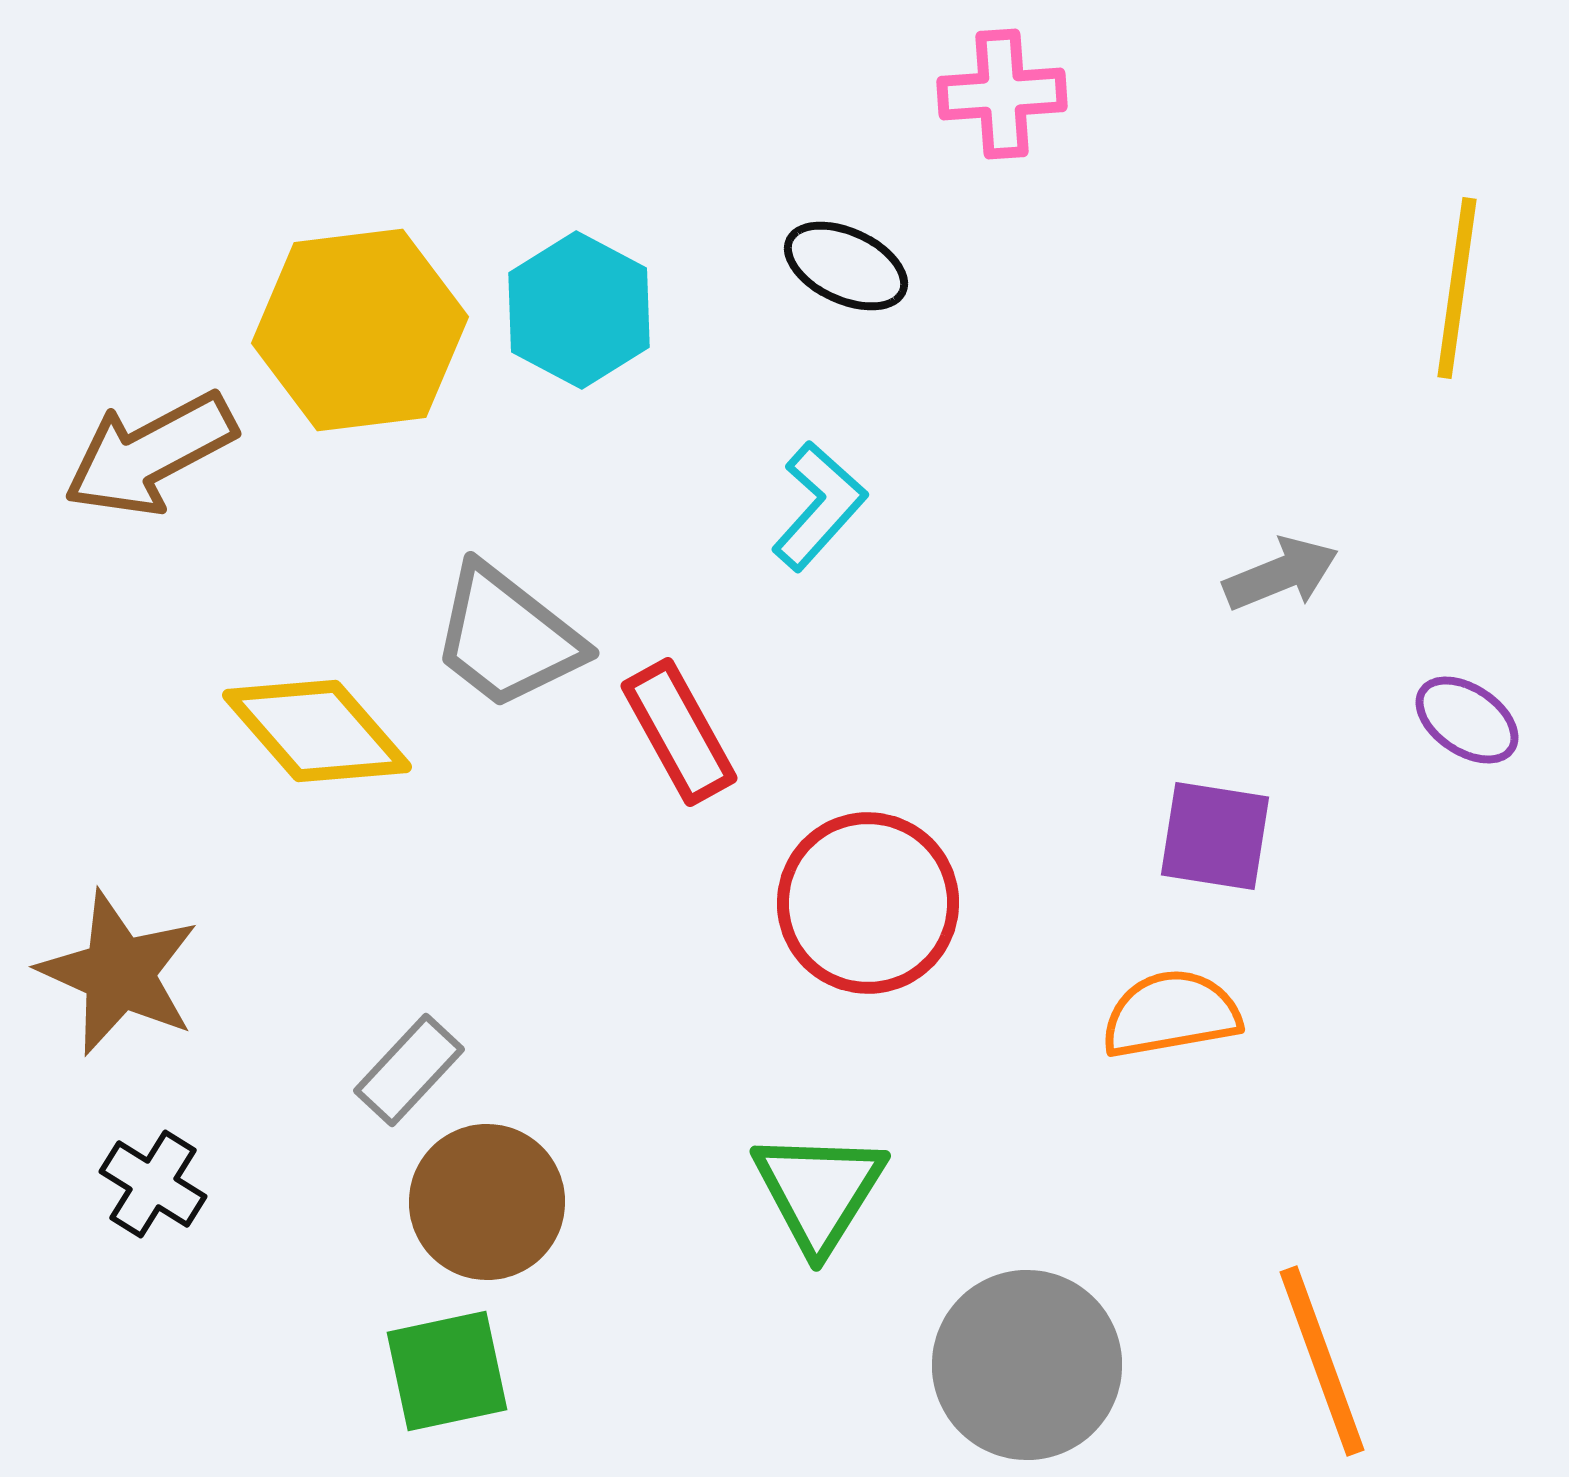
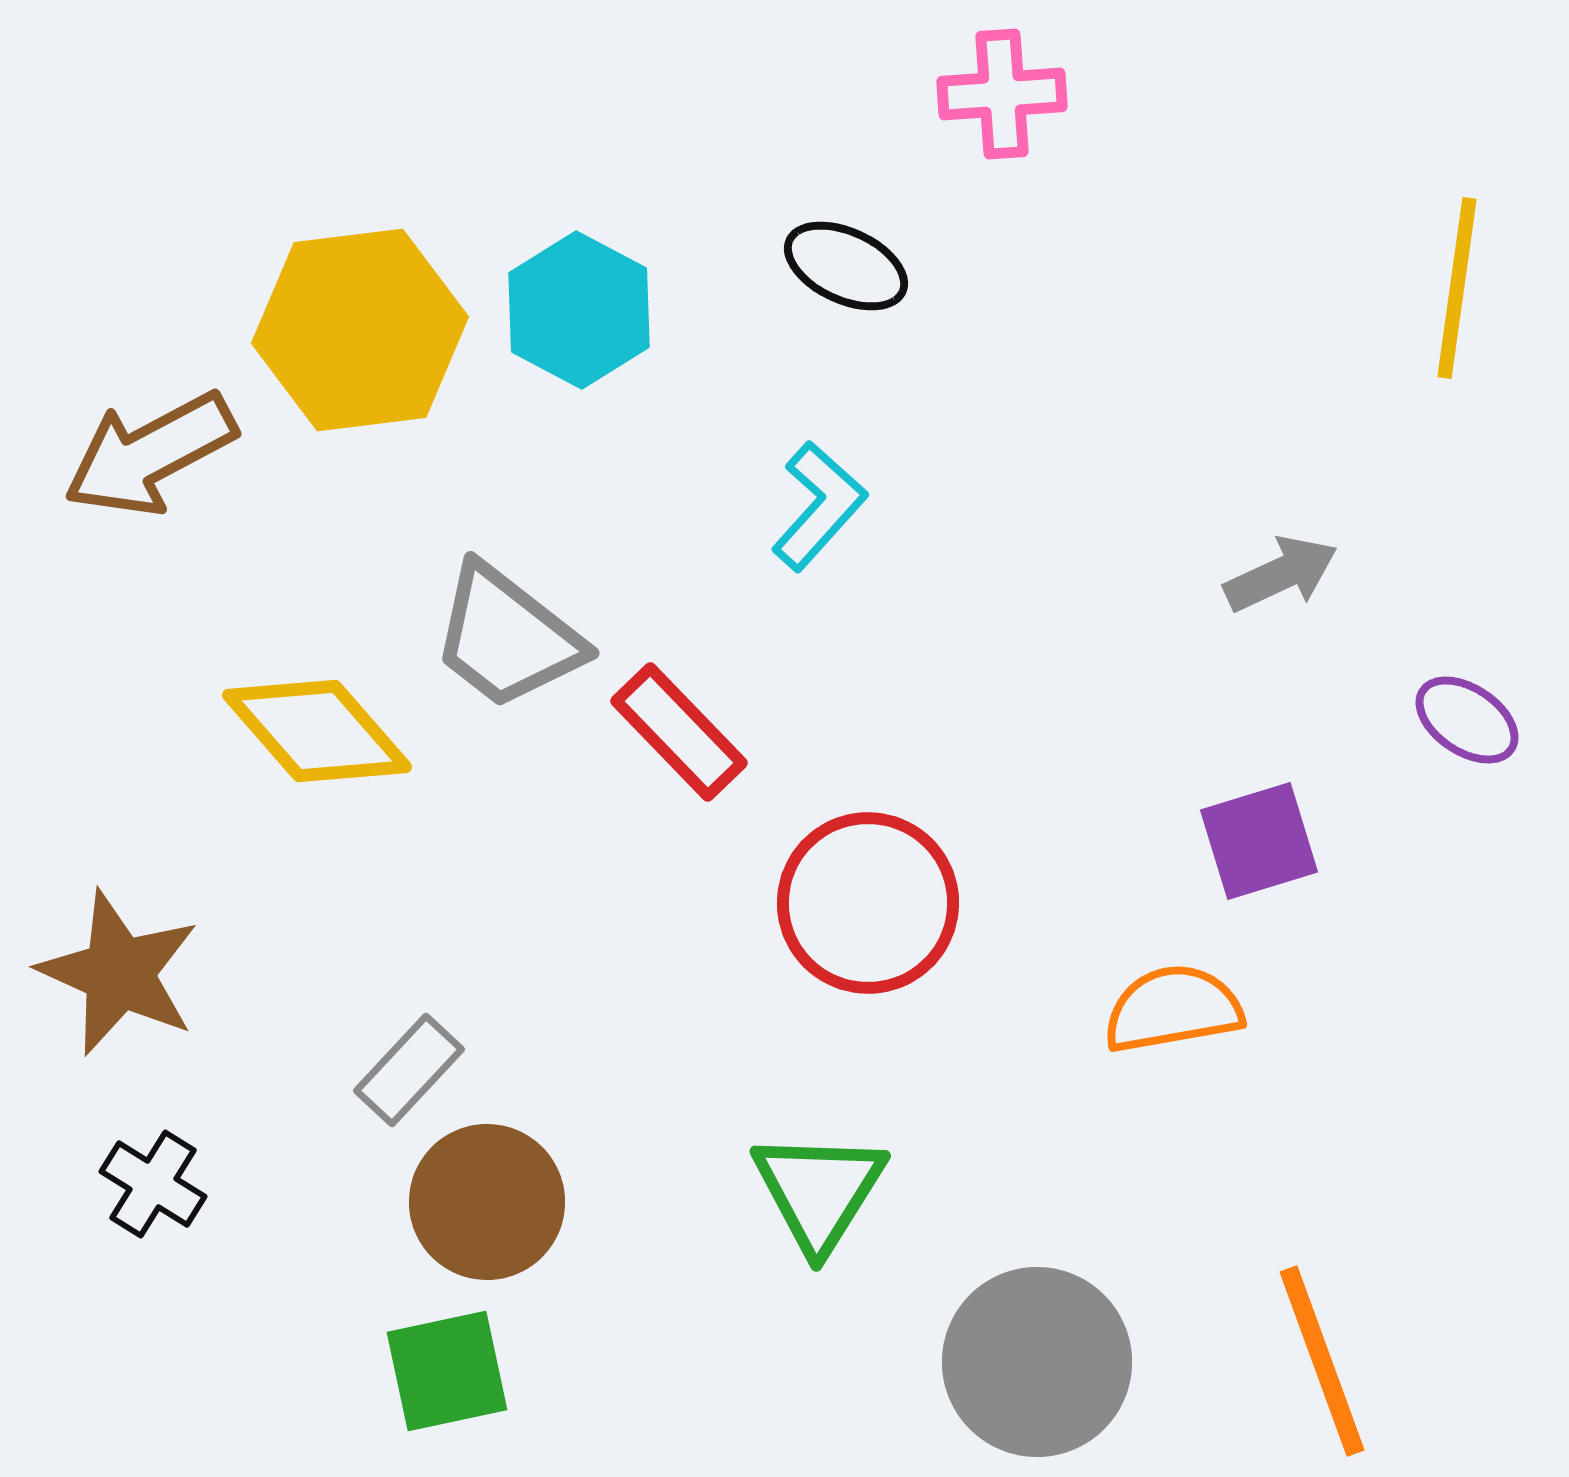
gray arrow: rotated 3 degrees counterclockwise
red rectangle: rotated 15 degrees counterclockwise
purple square: moved 44 px right, 5 px down; rotated 26 degrees counterclockwise
orange semicircle: moved 2 px right, 5 px up
gray circle: moved 10 px right, 3 px up
